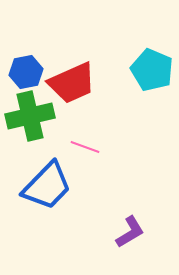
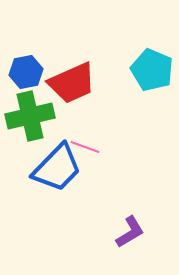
blue trapezoid: moved 10 px right, 18 px up
